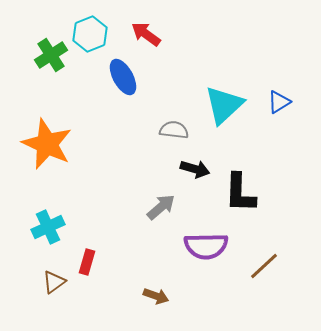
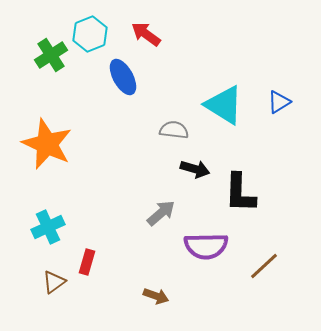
cyan triangle: rotated 45 degrees counterclockwise
gray arrow: moved 6 px down
